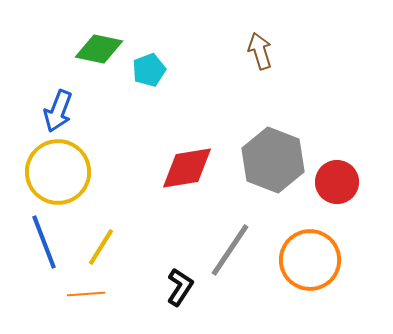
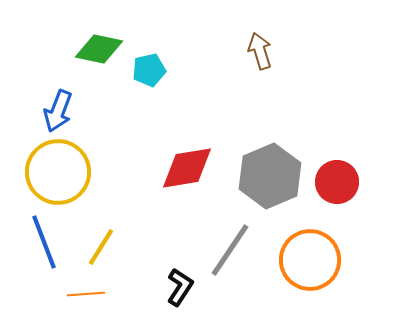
cyan pentagon: rotated 8 degrees clockwise
gray hexagon: moved 3 px left, 16 px down; rotated 16 degrees clockwise
